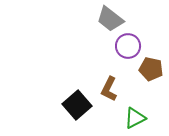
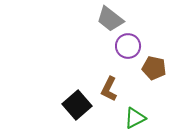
brown pentagon: moved 3 px right, 1 px up
